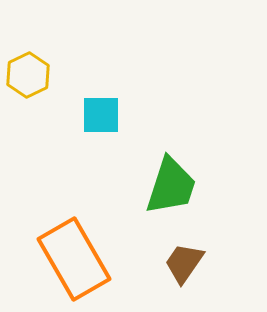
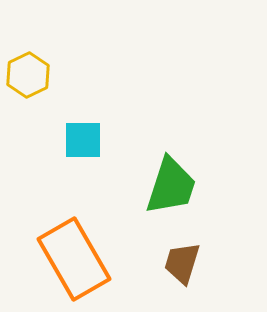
cyan square: moved 18 px left, 25 px down
brown trapezoid: moved 2 px left; rotated 18 degrees counterclockwise
